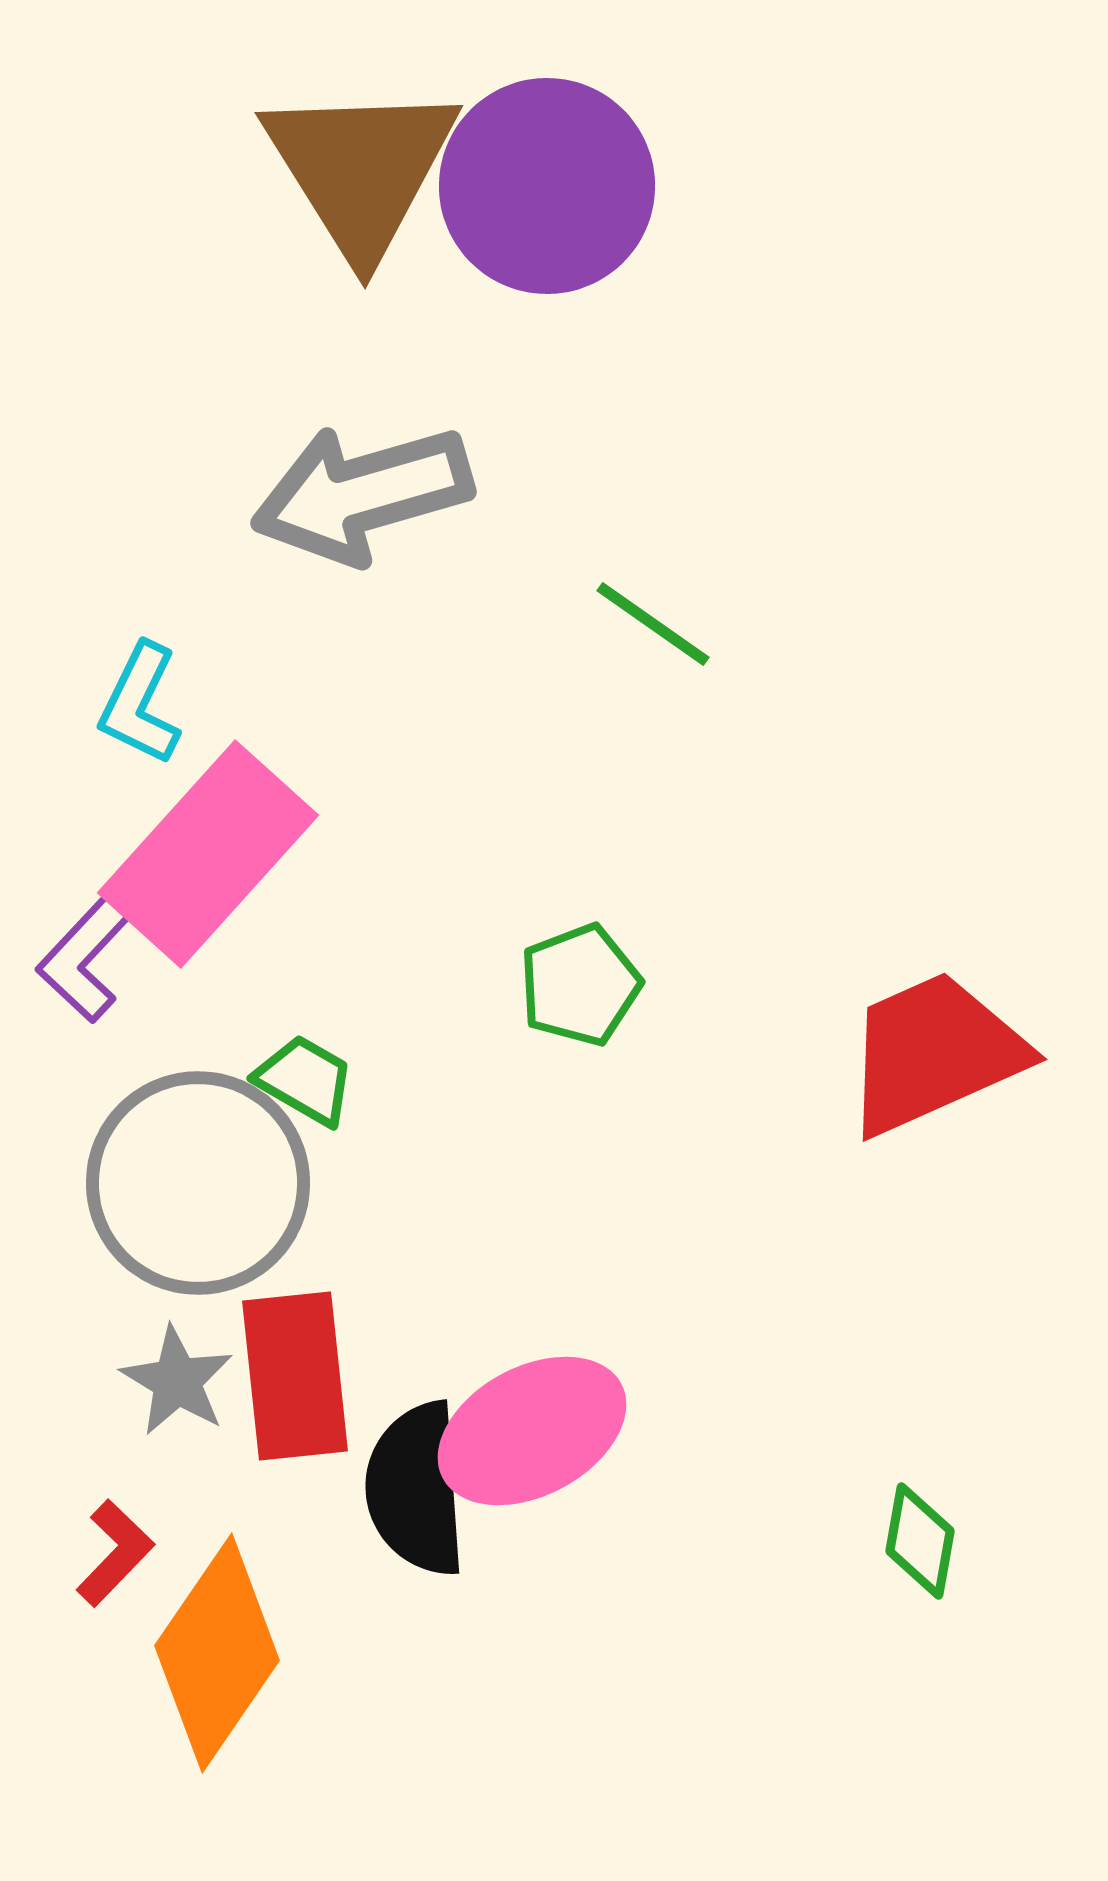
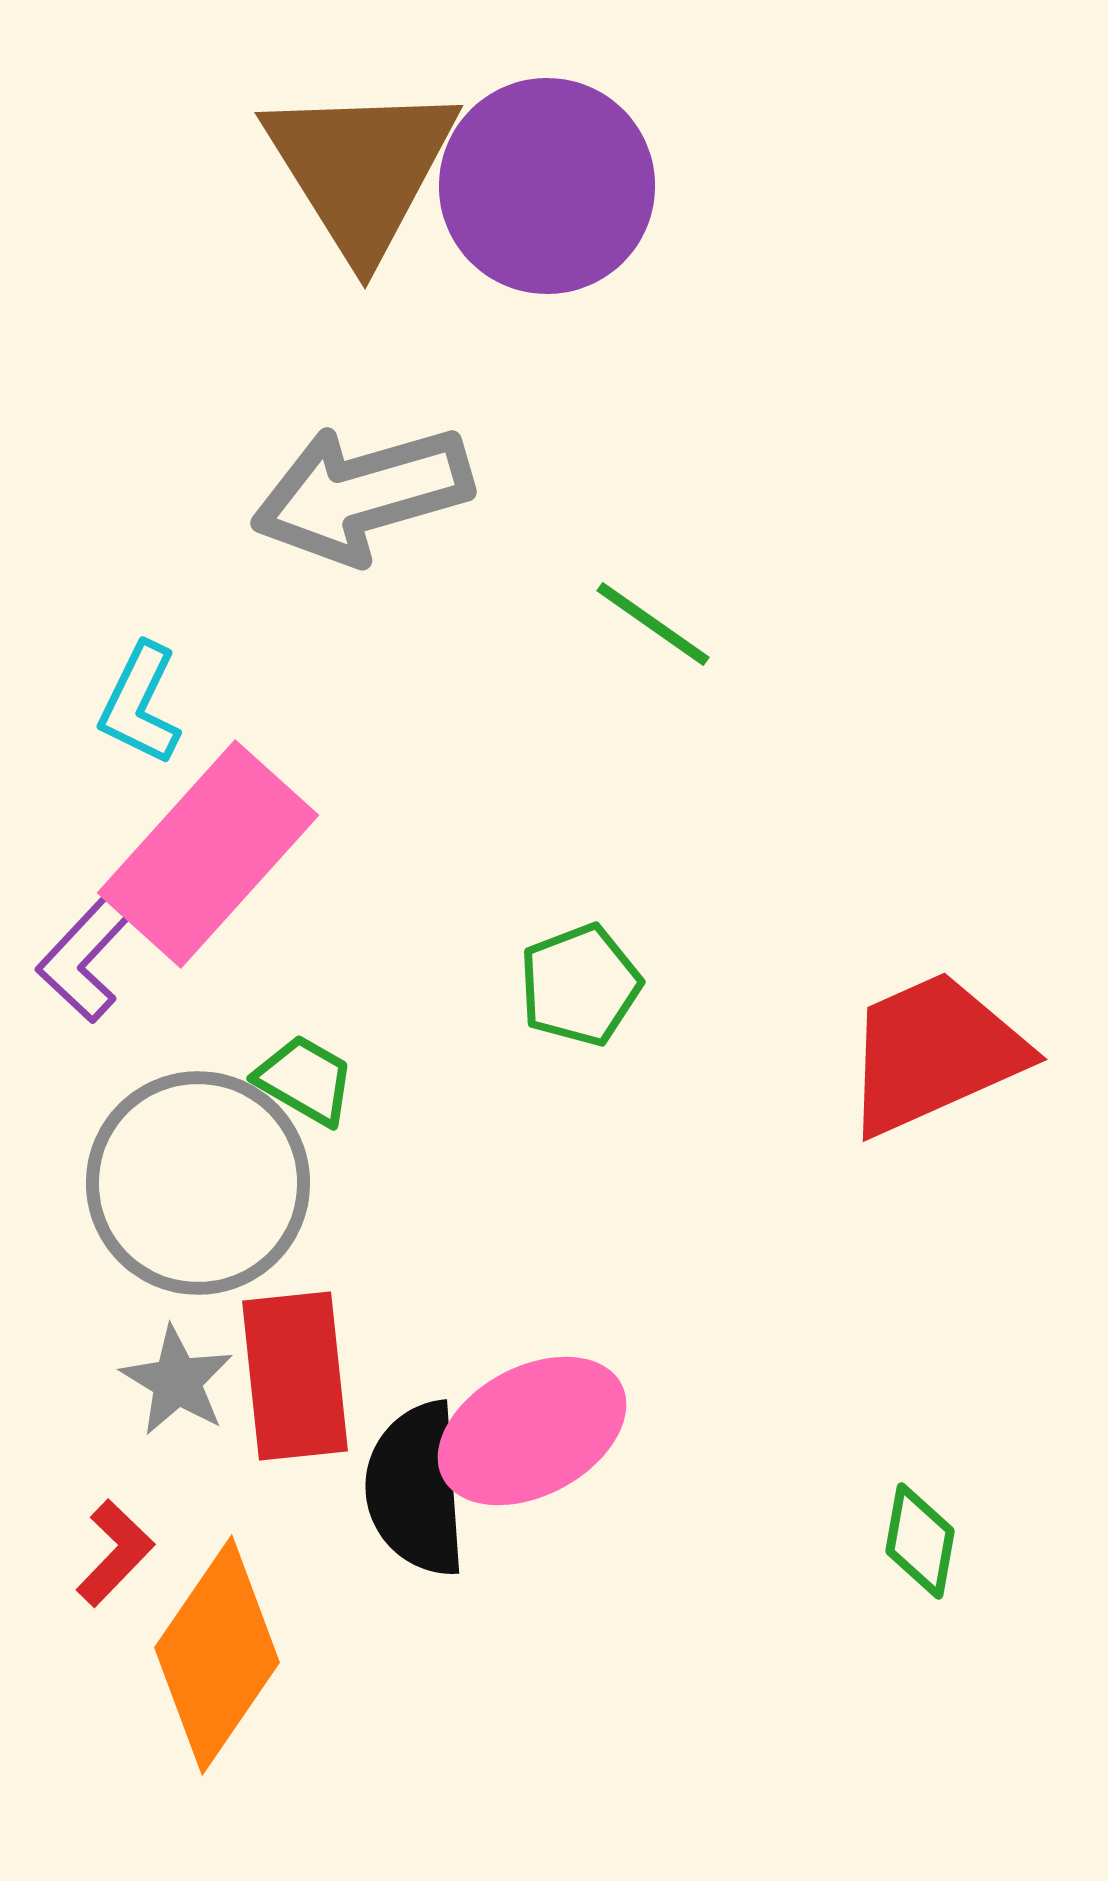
orange diamond: moved 2 px down
